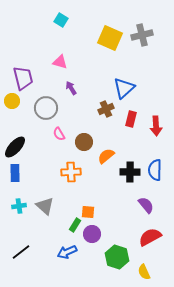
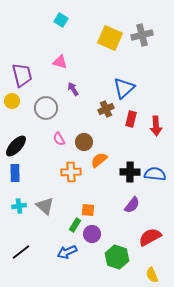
purple trapezoid: moved 1 px left, 3 px up
purple arrow: moved 2 px right, 1 px down
pink semicircle: moved 5 px down
black ellipse: moved 1 px right, 1 px up
orange semicircle: moved 7 px left, 4 px down
blue semicircle: moved 4 px down; rotated 95 degrees clockwise
purple semicircle: moved 14 px left; rotated 78 degrees clockwise
orange square: moved 2 px up
yellow semicircle: moved 8 px right, 3 px down
